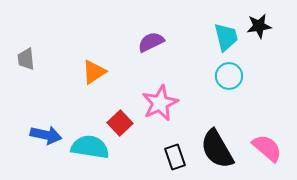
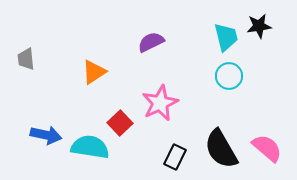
black semicircle: moved 4 px right
black rectangle: rotated 45 degrees clockwise
